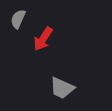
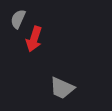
red arrow: moved 9 px left; rotated 15 degrees counterclockwise
